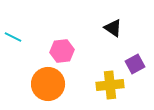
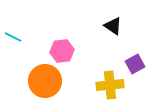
black triangle: moved 2 px up
orange circle: moved 3 px left, 3 px up
